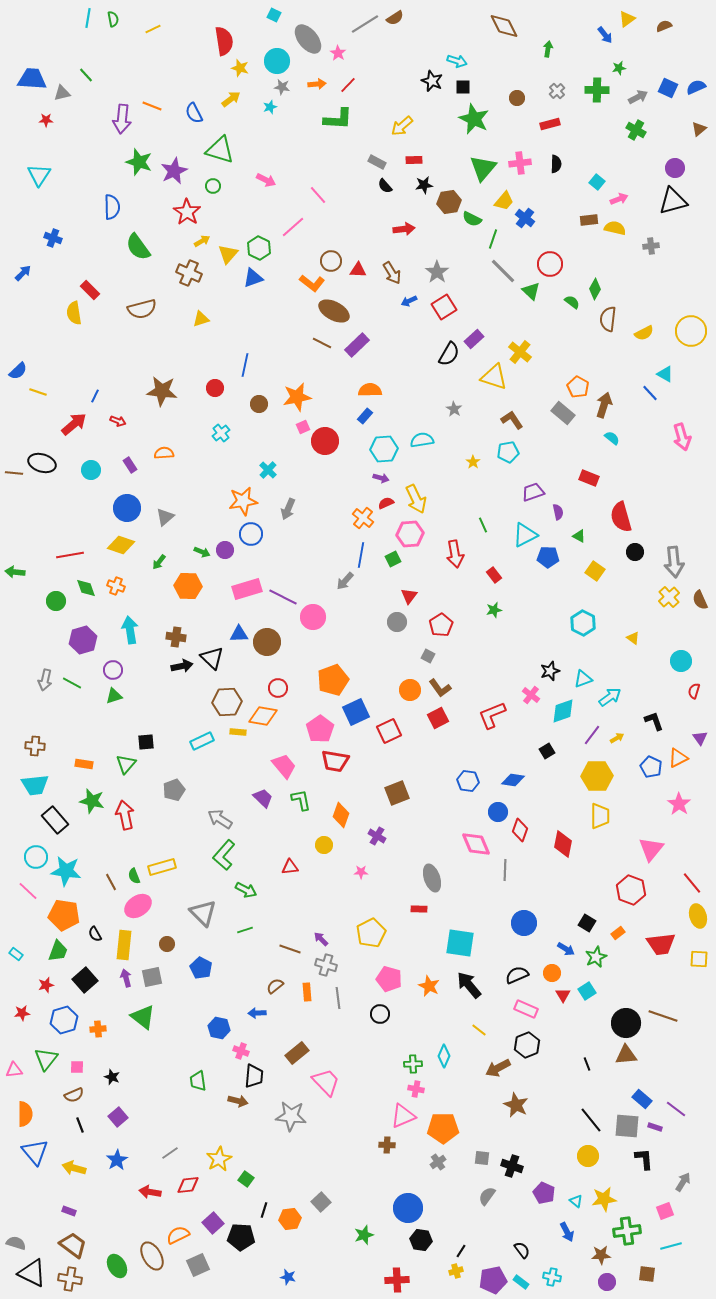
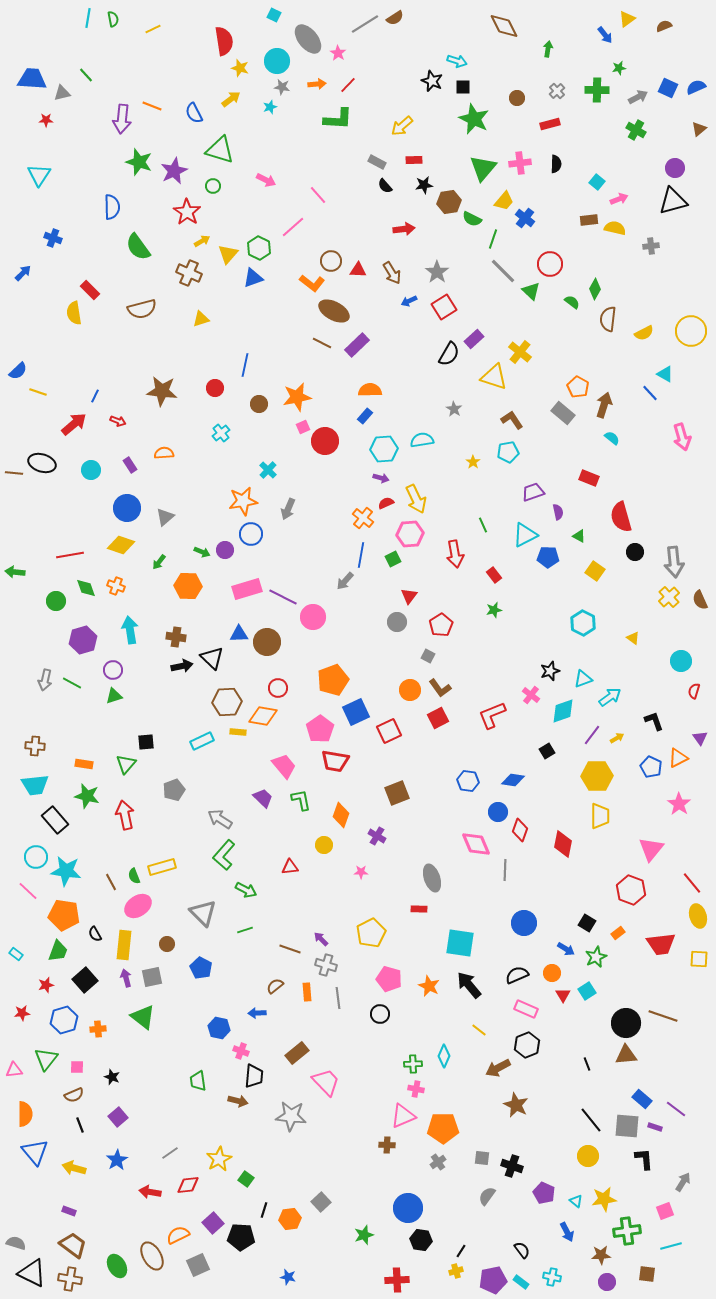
green star at (92, 801): moved 5 px left, 5 px up
